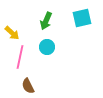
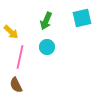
yellow arrow: moved 1 px left, 1 px up
brown semicircle: moved 12 px left, 1 px up
